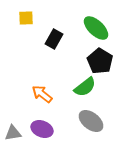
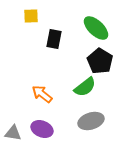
yellow square: moved 5 px right, 2 px up
black rectangle: rotated 18 degrees counterclockwise
gray ellipse: rotated 55 degrees counterclockwise
gray triangle: rotated 18 degrees clockwise
